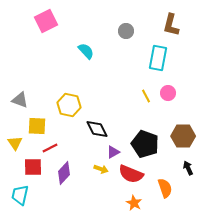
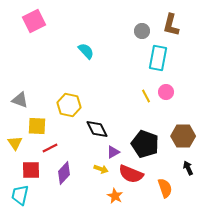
pink square: moved 12 px left
gray circle: moved 16 px right
pink circle: moved 2 px left, 1 px up
red square: moved 2 px left, 3 px down
orange star: moved 19 px left, 7 px up
